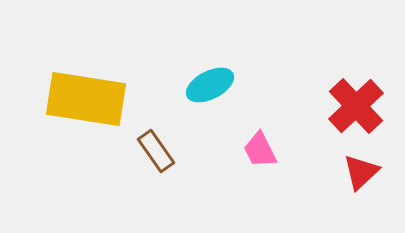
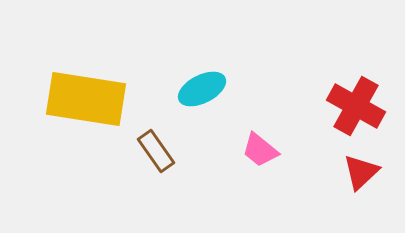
cyan ellipse: moved 8 px left, 4 px down
red cross: rotated 18 degrees counterclockwise
pink trapezoid: rotated 24 degrees counterclockwise
